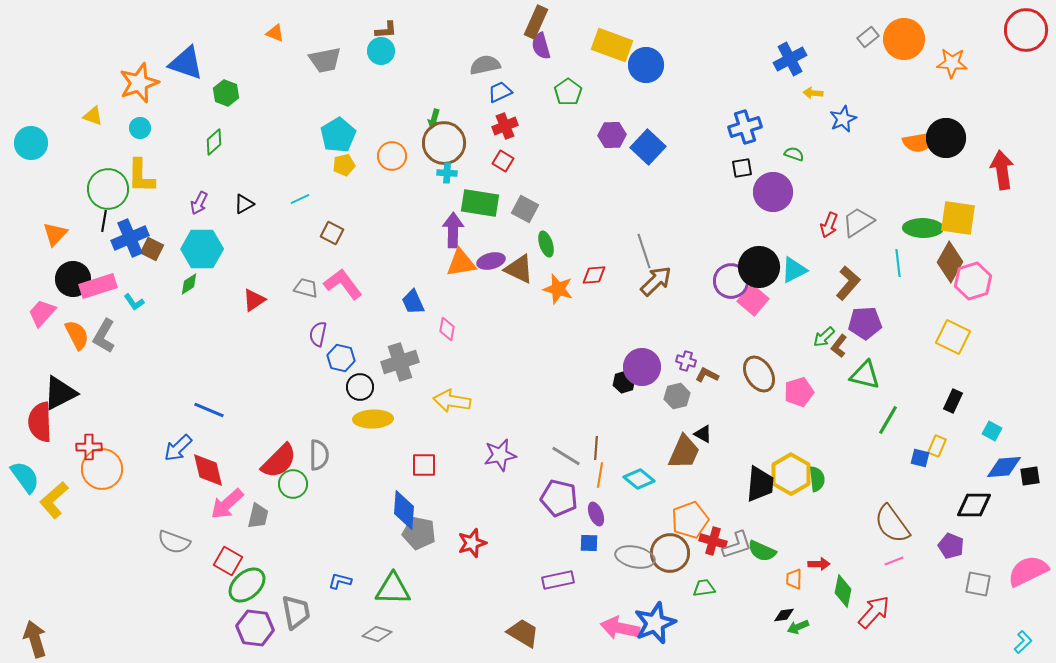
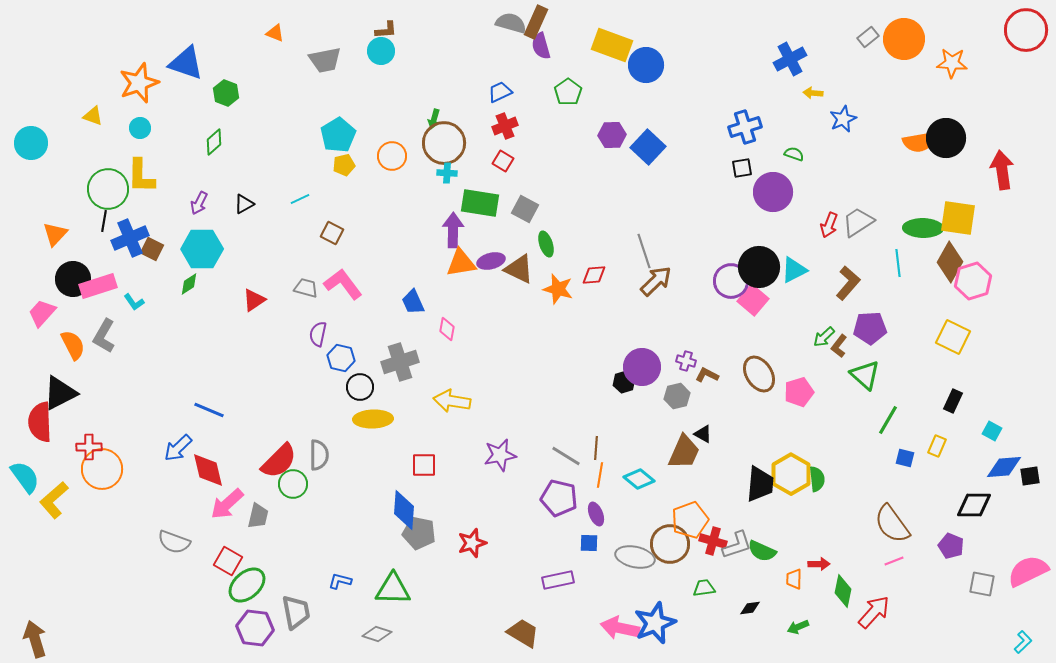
gray semicircle at (485, 65): moved 26 px right, 42 px up; rotated 28 degrees clockwise
purple pentagon at (865, 323): moved 5 px right, 5 px down
orange semicircle at (77, 335): moved 4 px left, 10 px down
green triangle at (865, 375): rotated 28 degrees clockwise
blue square at (920, 458): moved 15 px left
brown circle at (670, 553): moved 9 px up
gray square at (978, 584): moved 4 px right
black diamond at (784, 615): moved 34 px left, 7 px up
